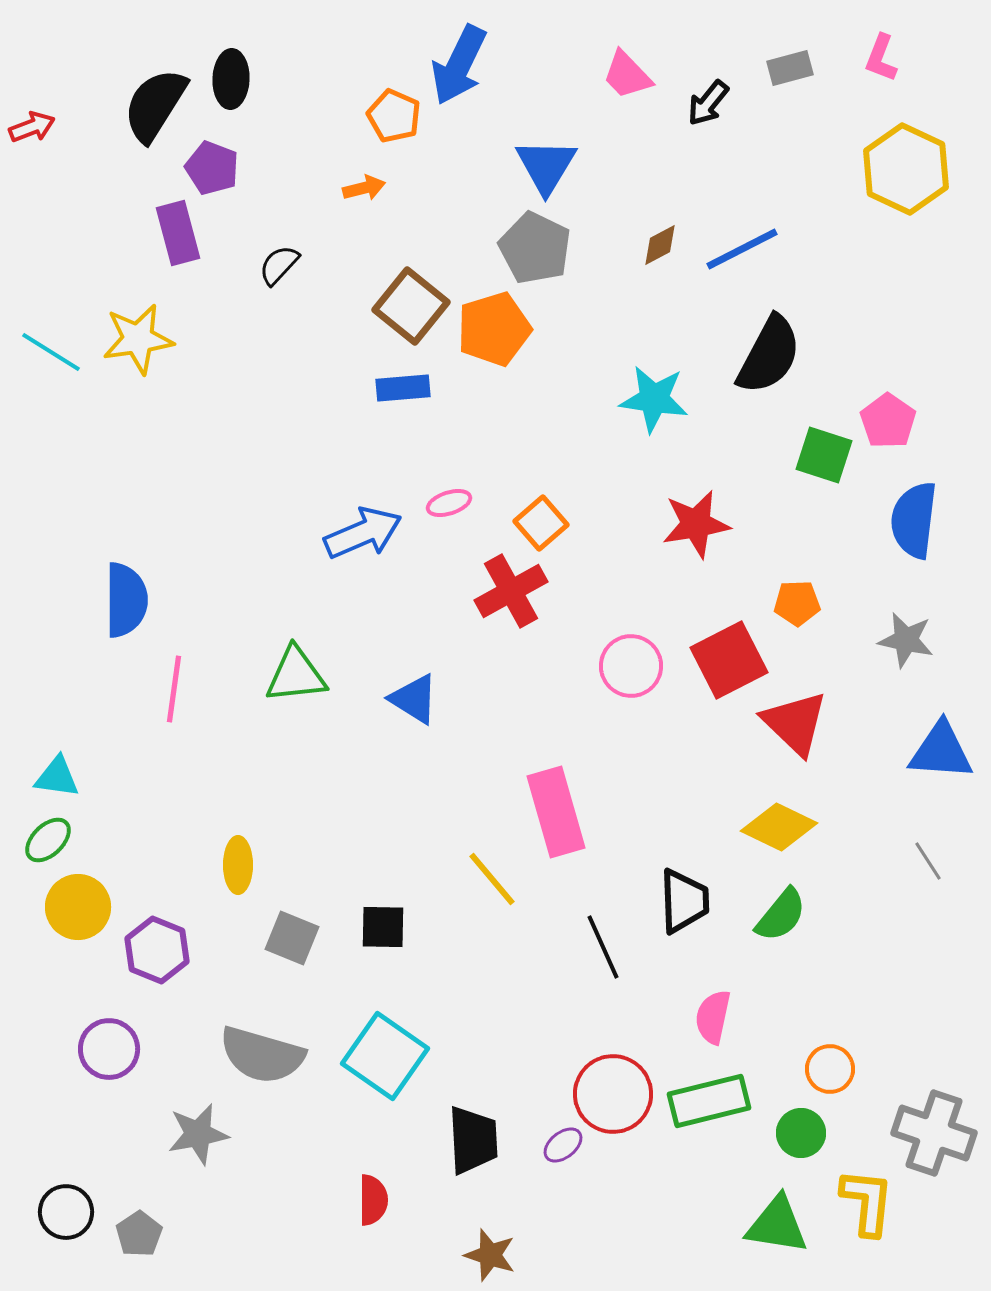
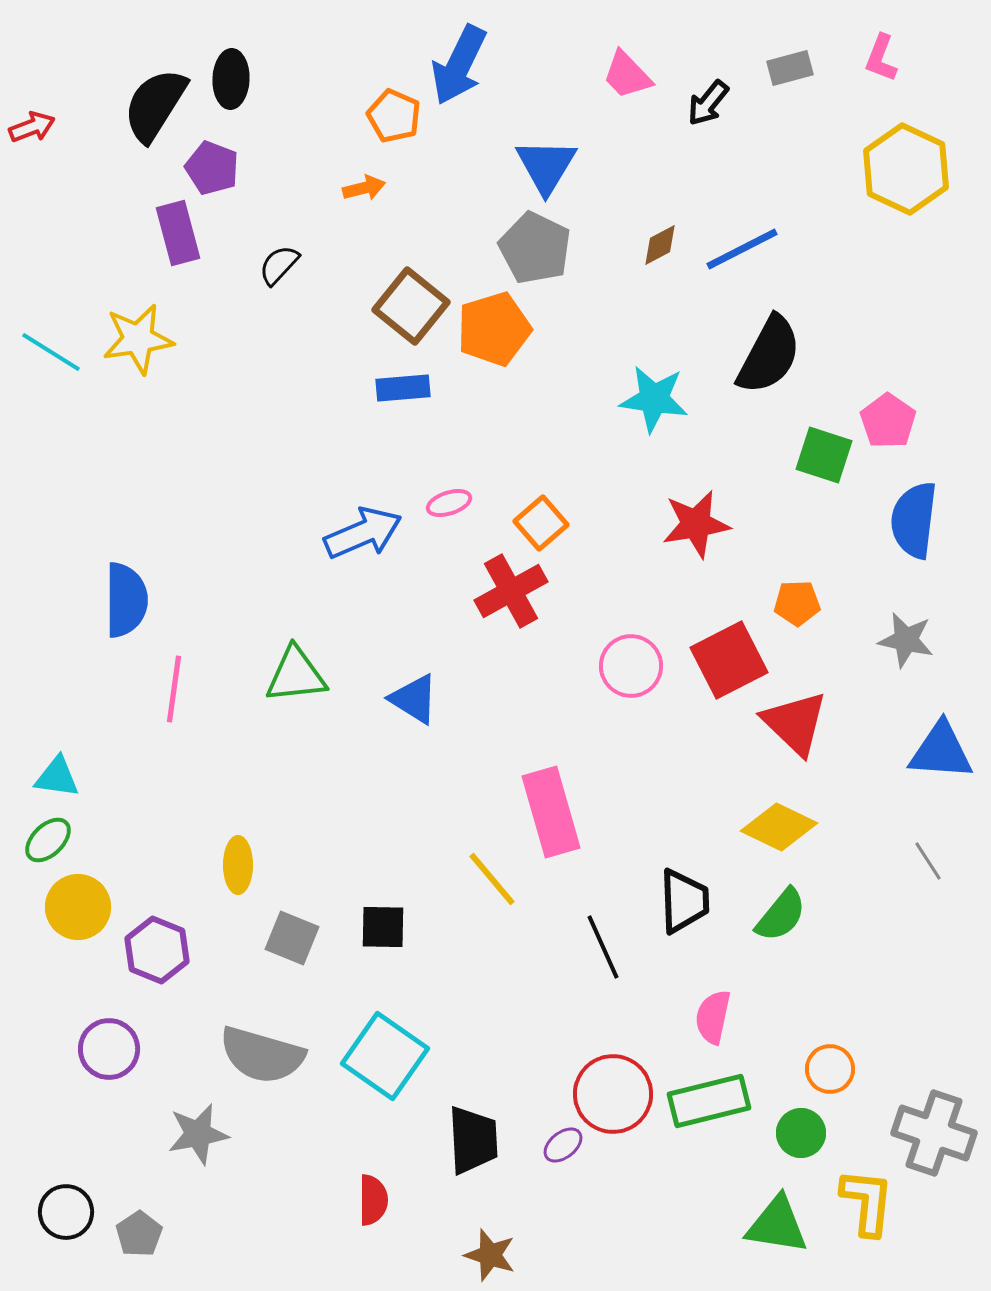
pink rectangle at (556, 812): moved 5 px left
